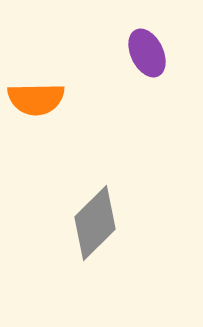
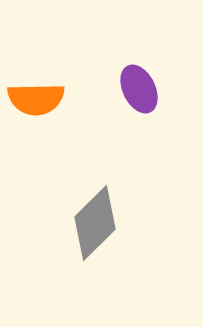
purple ellipse: moved 8 px left, 36 px down
